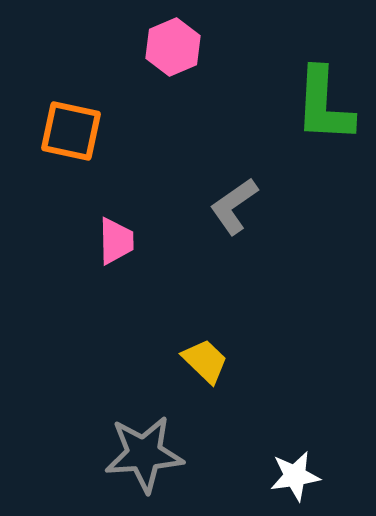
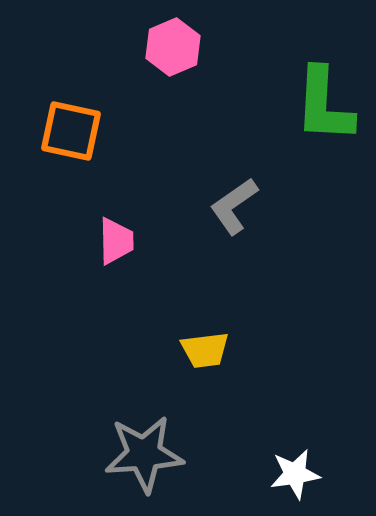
yellow trapezoid: moved 11 px up; rotated 129 degrees clockwise
white star: moved 2 px up
